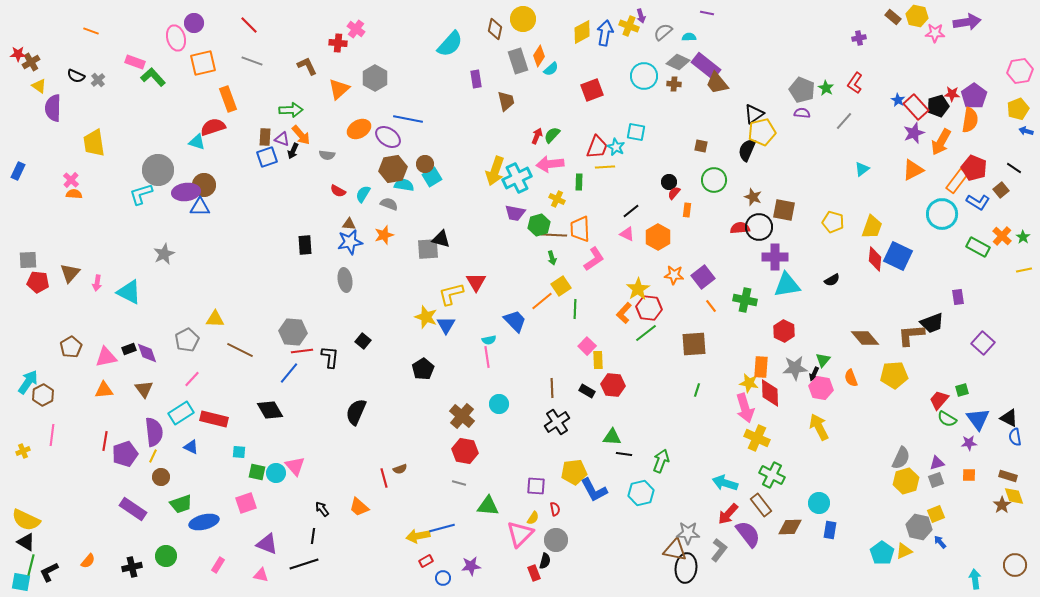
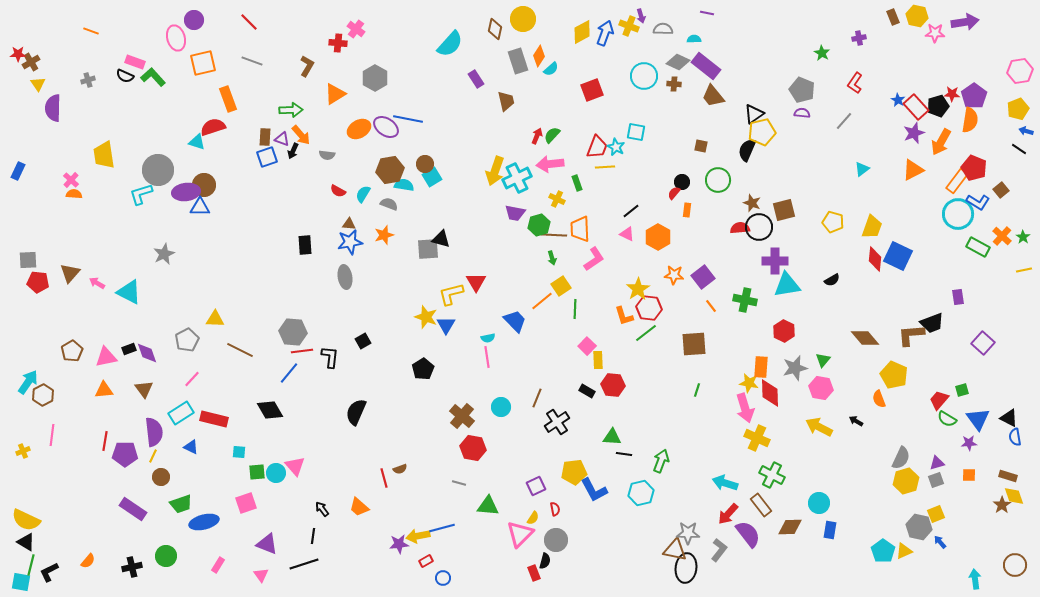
brown rectangle at (893, 17): rotated 28 degrees clockwise
purple arrow at (967, 22): moved 2 px left
purple circle at (194, 23): moved 3 px up
red line at (249, 25): moved 3 px up
gray semicircle at (663, 32): moved 3 px up; rotated 42 degrees clockwise
blue arrow at (605, 33): rotated 10 degrees clockwise
cyan semicircle at (689, 37): moved 5 px right, 2 px down
brown L-shape at (307, 66): rotated 55 degrees clockwise
black semicircle at (76, 76): moved 49 px right
purple rectangle at (476, 79): rotated 24 degrees counterclockwise
gray cross at (98, 80): moved 10 px left; rotated 24 degrees clockwise
brown trapezoid at (717, 83): moved 4 px left, 13 px down
yellow triangle at (39, 86): moved 1 px left, 2 px up; rotated 21 degrees clockwise
green star at (826, 88): moved 4 px left, 35 px up
orange triangle at (339, 89): moved 4 px left, 5 px down; rotated 10 degrees clockwise
purple ellipse at (388, 137): moved 2 px left, 10 px up
yellow trapezoid at (94, 143): moved 10 px right, 12 px down
black line at (1014, 168): moved 5 px right, 19 px up
brown hexagon at (393, 169): moved 3 px left, 1 px down
green circle at (714, 180): moved 4 px right
green rectangle at (579, 182): moved 2 px left, 1 px down; rotated 21 degrees counterclockwise
black circle at (669, 182): moved 13 px right
brown star at (753, 197): moved 1 px left, 6 px down
brown square at (784, 210): rotated 25 degrees counterclockwise
cyan circle at (942, 214): moved 16 px right
purple cross at (775, 257): moved 4 px down
gray ellipse at (345, 280): moved 3 px up
pink arrow at (97, 283): rotated 112 degrees clockwise
orange L-shape at (624, 313): moved 3 px down; rotated 60 degrees counterclockwise
cyan semicircle at (489, 340): moved 1 px left, 2 px up
black square at (363, 341): rotated 21 degrees clockwise
brown pentagon at (71, 347): moved 1 px right, 4 px down
gray star at (795, 368): rotated 10 degrees counterclockwise
black arrow at (814, 374): moved 42 px right, 47 px down; rotated 96 degrees clockwise
yellow pentagon at (894, 375): rotated 28 degrees clockwise
orange semicircle at (851, 378): moved 28 px right, 21 px down
brown line at (552, 388): moved 15 px left, 10 px down; rotated 24 degrees clockwise
cyan circle at (499, 404): moved 2 px right, 3 px down
yellow arrow at (819, 427): rotated 36 degrees counterclockwise
red hexagon at (465, 451): moved 8 px right, 3 px up
purple pentagon at (125, 454): rotated 20 degrees clockwise
green square at (257, 472): rotated 18 degrees counterclockwise
purple square at (536, 486): rotated 30 degrees counterclockwise
cyan pentagon at (882, 553): moved 1 px right, 2 px up
purple star at (471, 566): moved 72 px left, 22 px up
pink triangle at (261, 575): rotated 42 degrees clockwise
